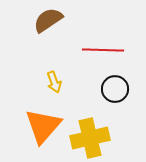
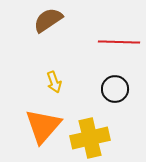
red line: moved 16 px right, 8 px up
